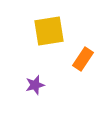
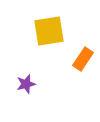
purple star: moved 9 px left, 1 px up
